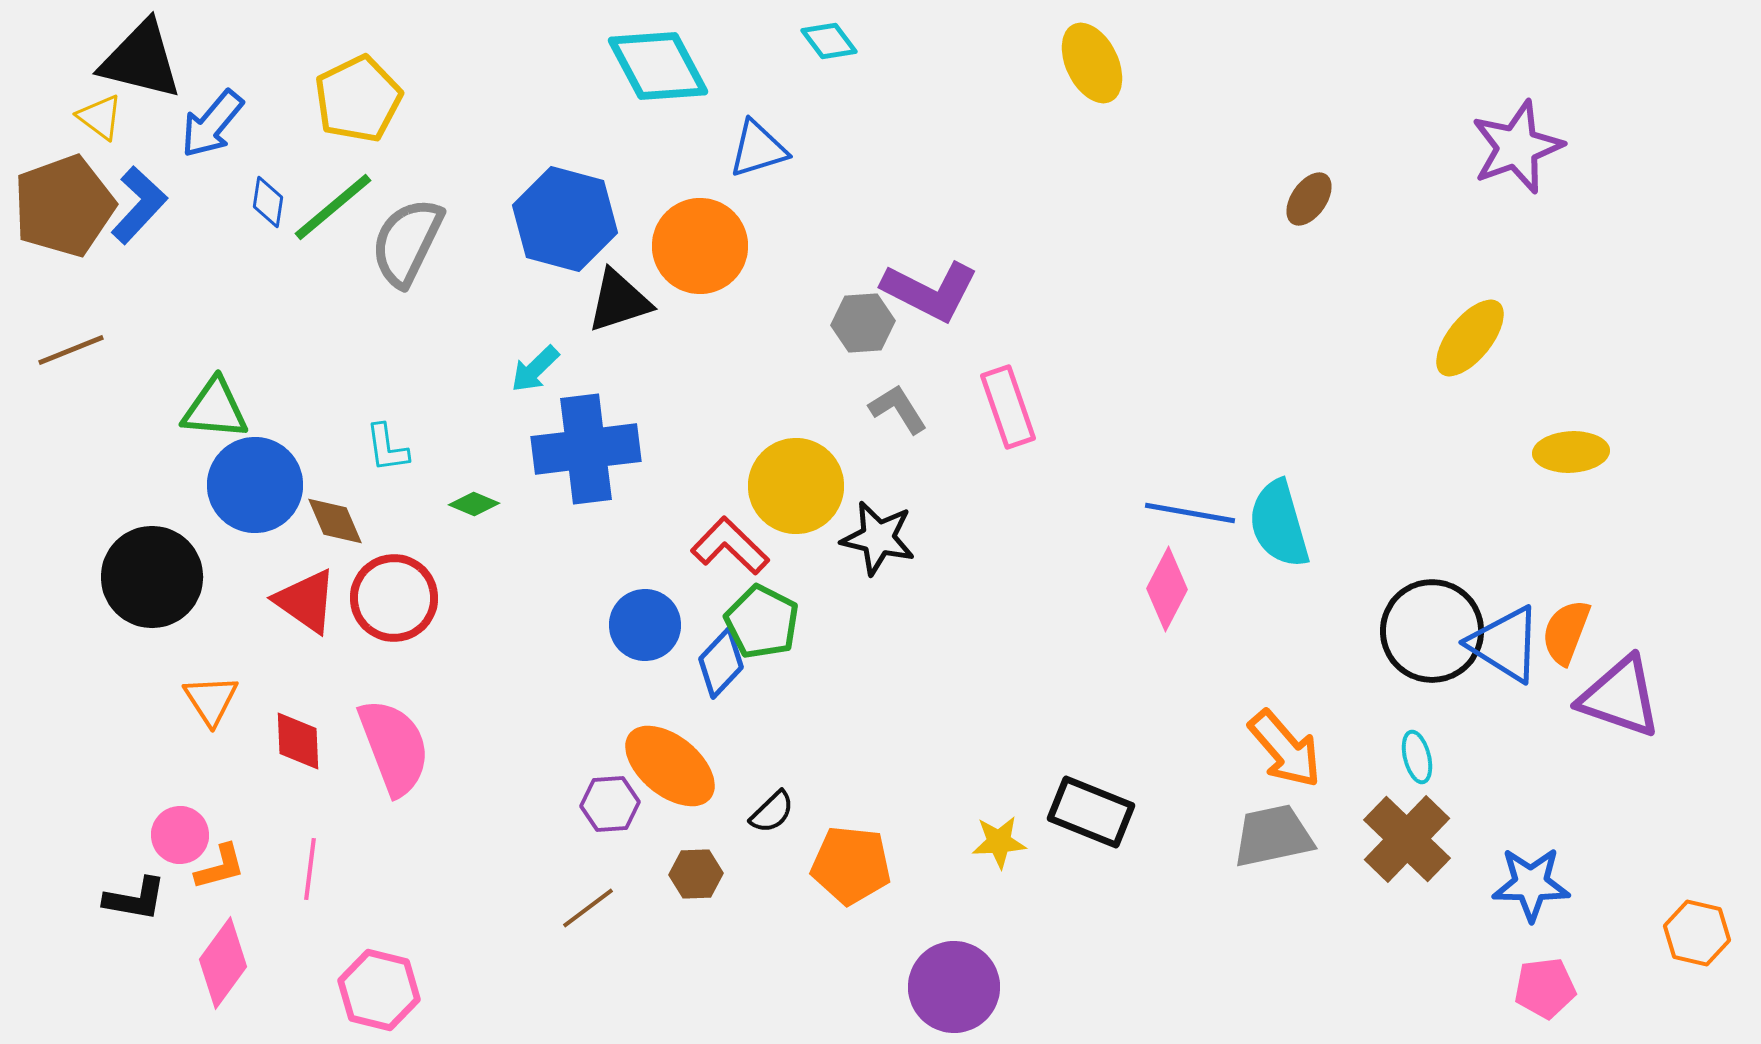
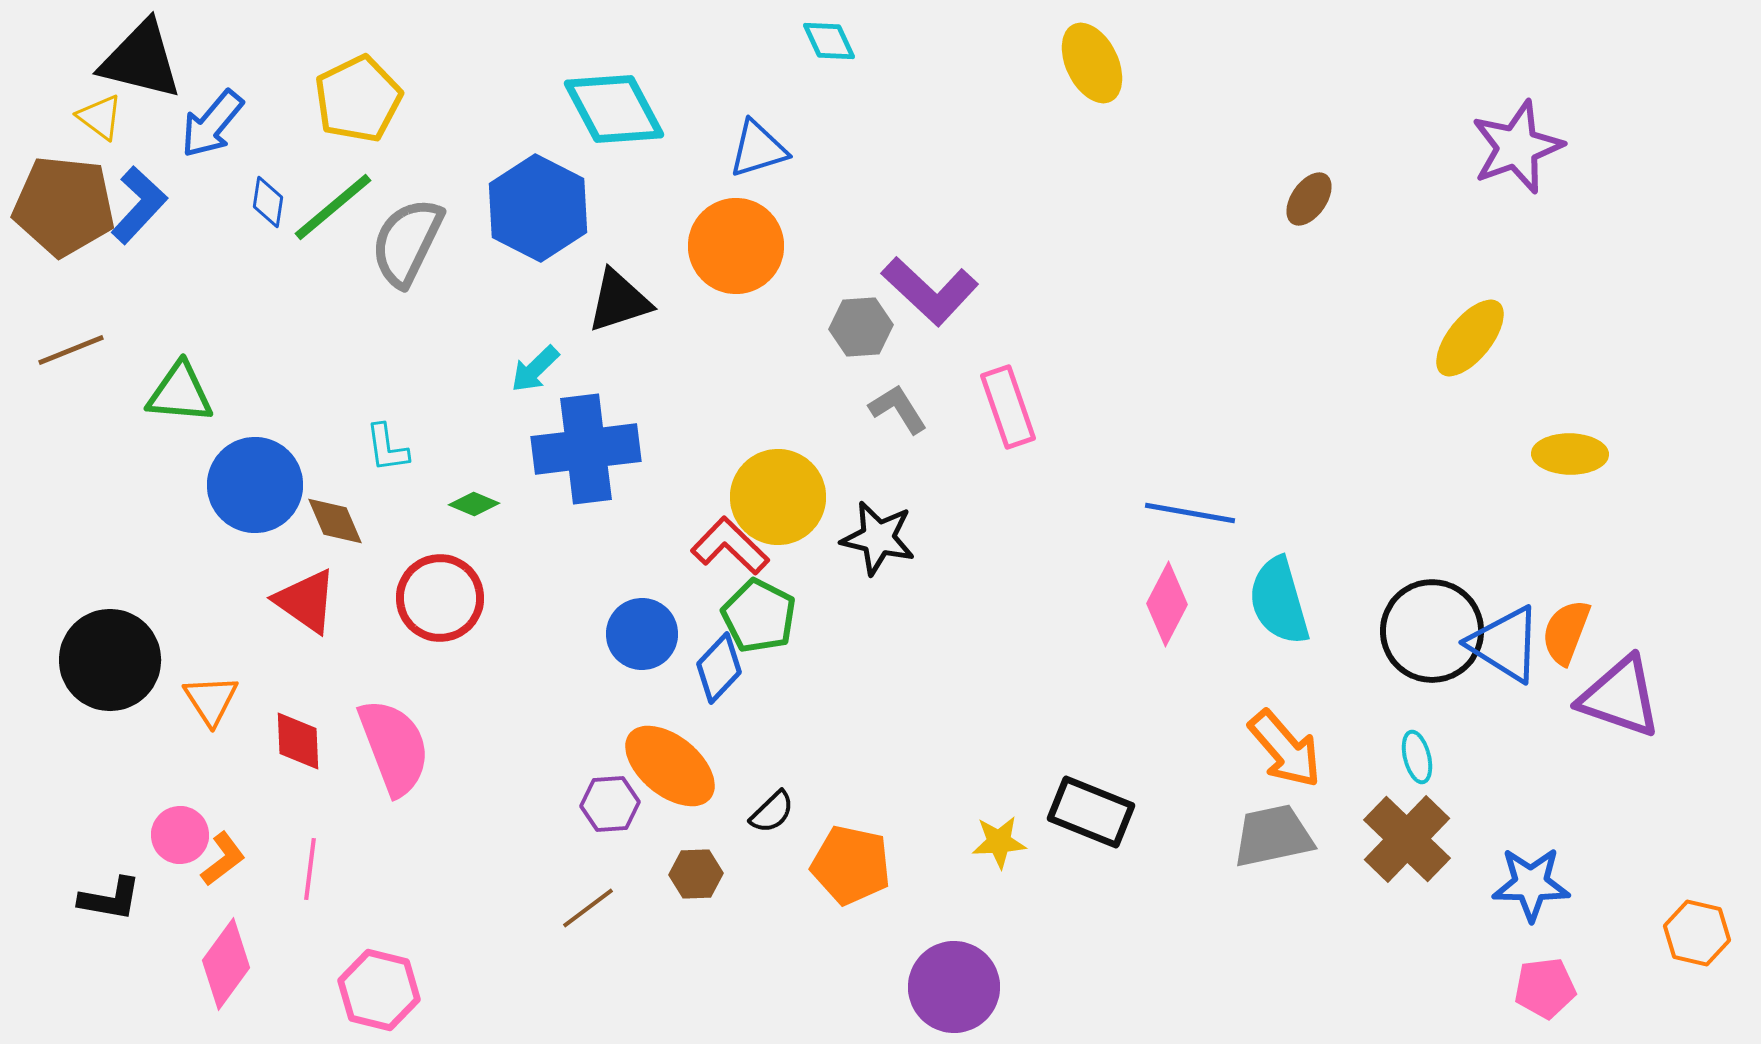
cyan diamond at (829, 41): rotated 12 degrees clockwise
cyan diamond at (658, 66): moved 44 px left, 43 px down
brown pentagon at (64, 206): rotated 26 degrees clockwise
blue hexagon at (565, 219): moved 27 px left, 11 px up; rotated 12 degrees clockwise
orange circle at (700, 246): moved 36 px right
purple L-shape at (930, 291): rotated 16 degrees clockwise
gray hexagon at (863, 323): moved 2 px left, 4 px down
green triangle at (215, 409): moved 35 px left, 16 px up
yellow ellipse at (1571, 452): moved 1 px left, 2 px down; rotated 4 degrees clockwise
yellow circle at (796, 486): moved 18 px left, 11 px down
cyan semicircle at (1279, 524): moved 77 px down
black circle at (152, 577): moved 42 px left, 83 px down
pink diamond at (1167, 589): moved 15 px down
red circle at (394, 598): moved 46 px right
green pentagon at (762, 622): moved 3 px left, 6 px up
blue circle at (645, 625): moved 3 px left, 9 px down
blue diamond at (721, 663): moved 2 px left, 5 px down
orange pentagon at (851, 865): rotated 6 degrees clockwise
orange L-shape at (220, 867): moved 3 px right, 8 px up; rotated 22 degrees counterclockwise
black L-shape at (135, 899): moved 25 px left
pink diamond at (223, 963): moved 3 px right, 1 px down
